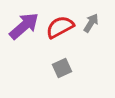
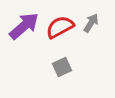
gray square: moved 1 px up
